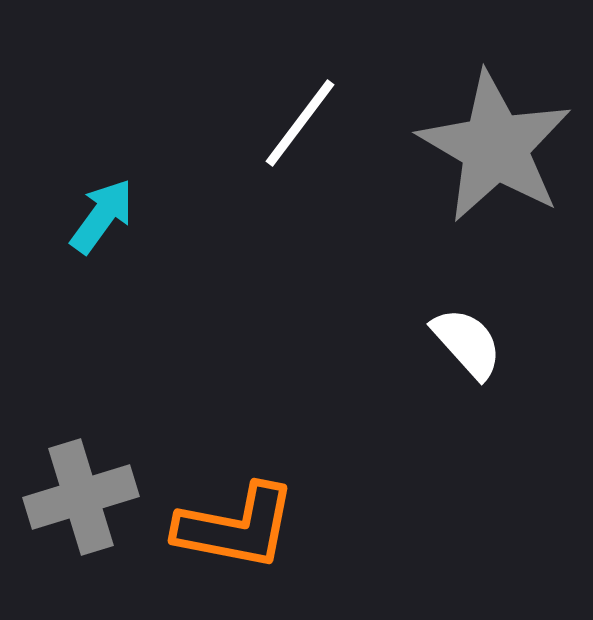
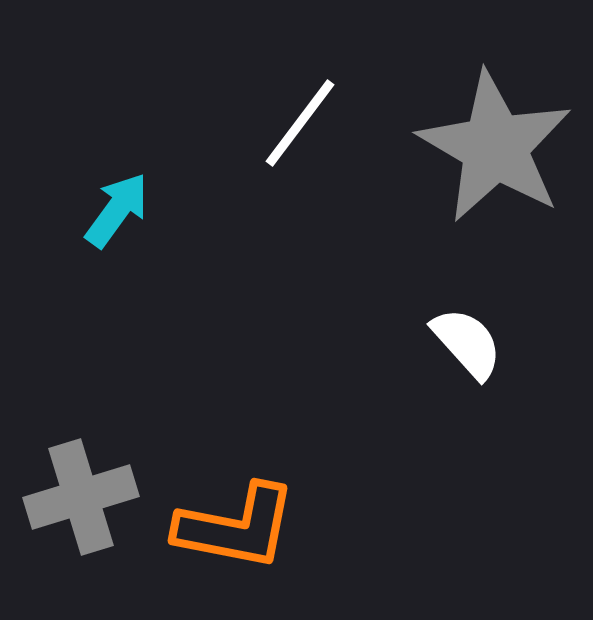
cyan arrow: moved 15 px right, 6 px up
